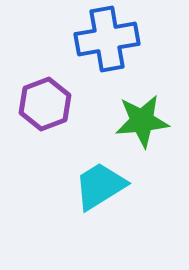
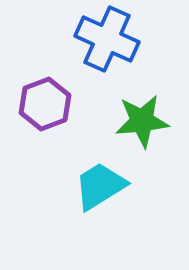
blue cross: rotated 34 degrees clockwise
